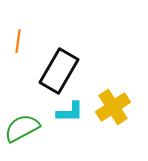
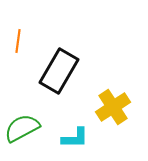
cyan L-shape: moved 5 px right, 26 px down
